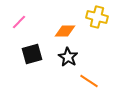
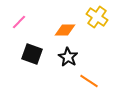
yellow cross: rotated 20 degrees clockwise
orange diamond: moved 1 px up
black square: rotated 35 degrees clockwise
